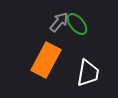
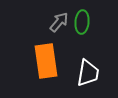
green ellipse: moved 5 px right, 2 px up; rotated 45 degrees clockwise
orange rectangle: moved 1 px down; rotated 36 degrees counterclockwise
